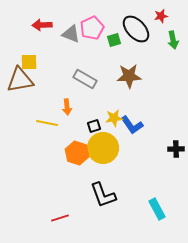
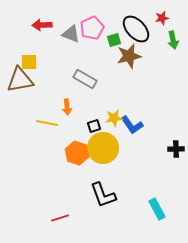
red star: moved 1 px right, 2 px down
brown star: moved 20 px up; rotated 10 degrees counterclockwise
